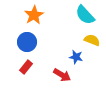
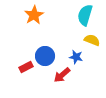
cyan semicircle: rotated 60 degrees clockwise
blue circle: moved 18 px right, 14 px down
red rectangle: rotated 24 degrees clockwise
red arrow: rotated 108 degrees clockwise
